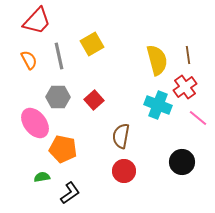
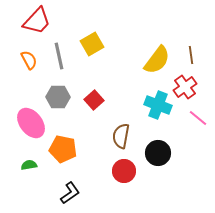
brown line: moved 3 px right
yellow semicircle: rotated 52 degrees clockwise
pink ellipse: moved 4 px left
black circle: moved 24 px left, 9 px up
green semicircle: moved 13 px left, 12 px up
